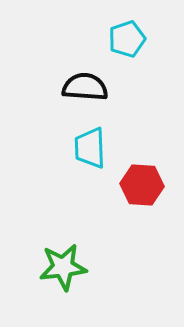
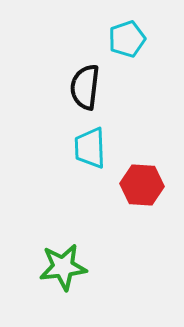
black semicircle: rotated 87 degrees counterclockwise
